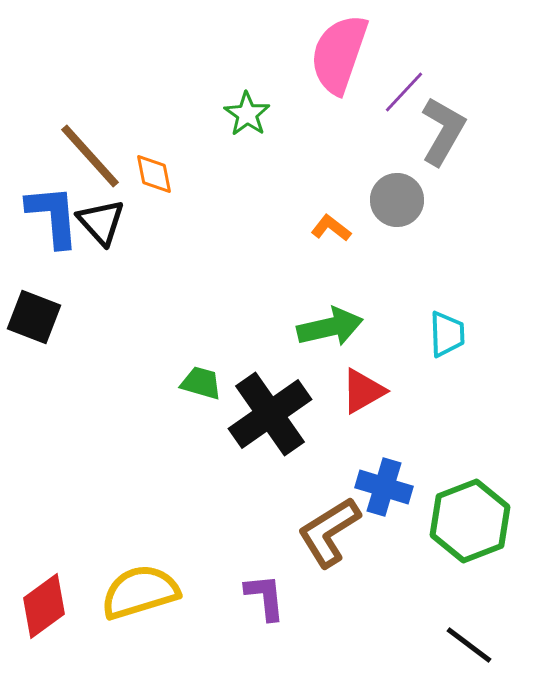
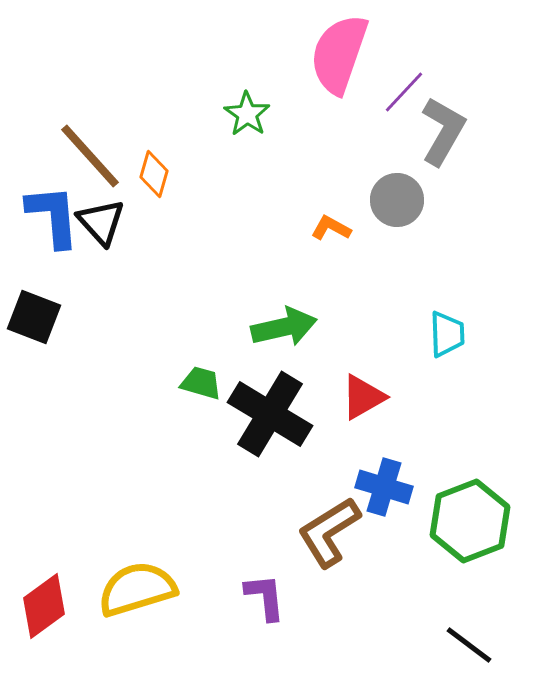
orange diamond: rotated 27 degrees clockwise
orange L-shape: rotated 9 degrees counterclockwise
green arrow: moved 46 px left
red triangle: moved 6 px down
black cross: rotated 24 degrees counterclockwise
yellow semicircle: moved 3 px left, 3 px up
